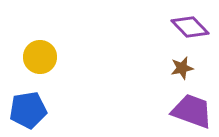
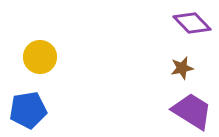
purple diamond: moved 2 px right, 4 px up
purple trapezoid: rotated 12 degrees clockwise
